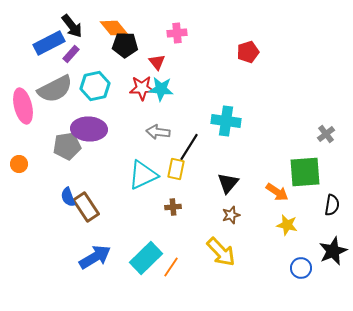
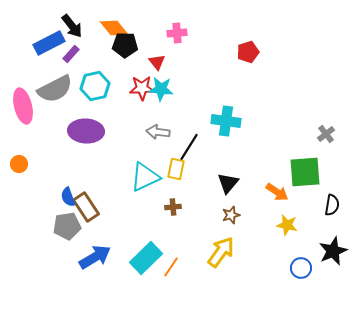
purple ellipse: moved 3 px left, 2 px down
gray pentagon: moved 80 px down
cyan triangle: moved 2 px right, 2 px down
yellow arrow: rotated 100 degrees counterclockwise
